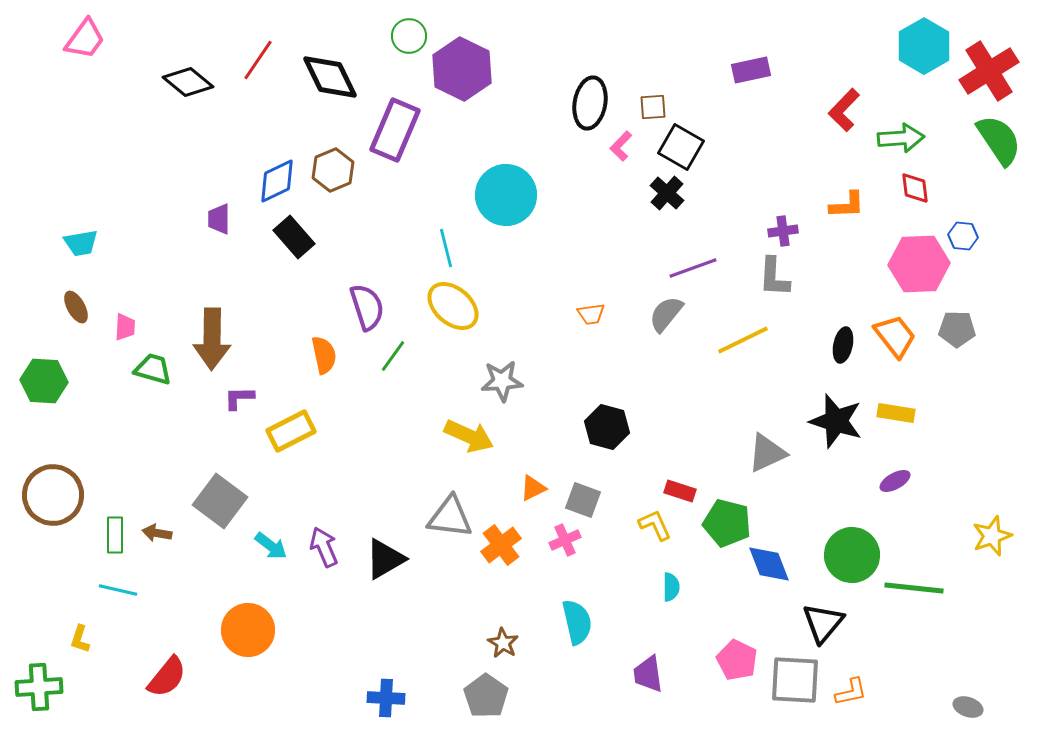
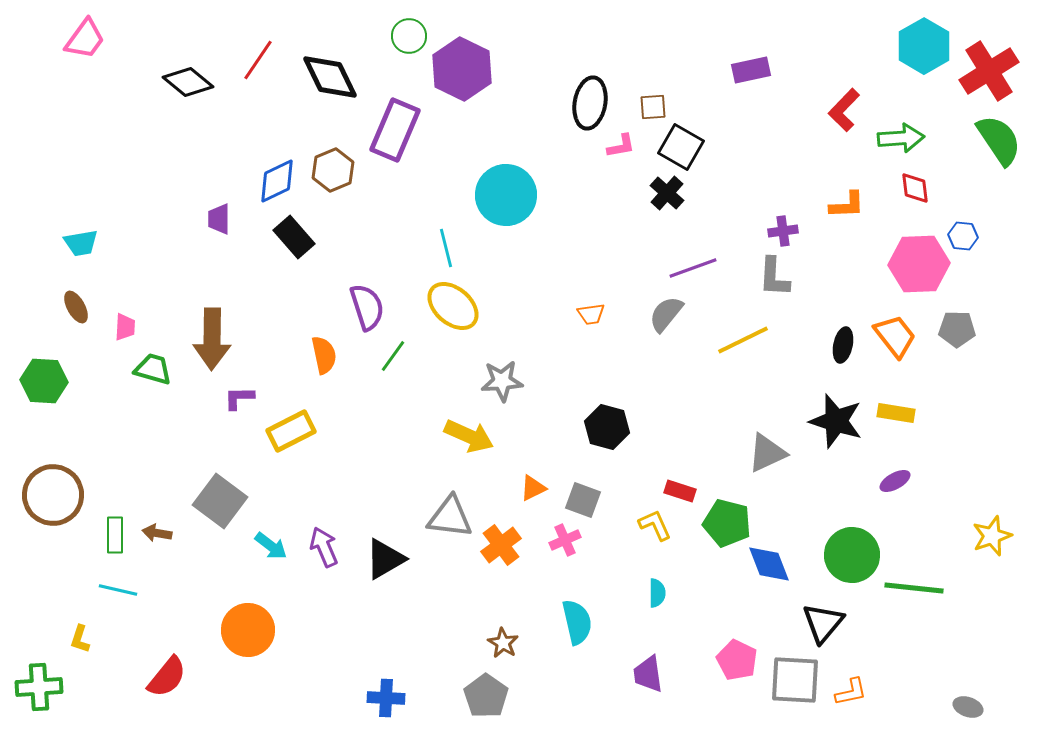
pink L-shape at (621, 146): rotated 144 degrees counterclockwise
cyan semicircle at (671, 587): moved 14 px left, 6 px down
